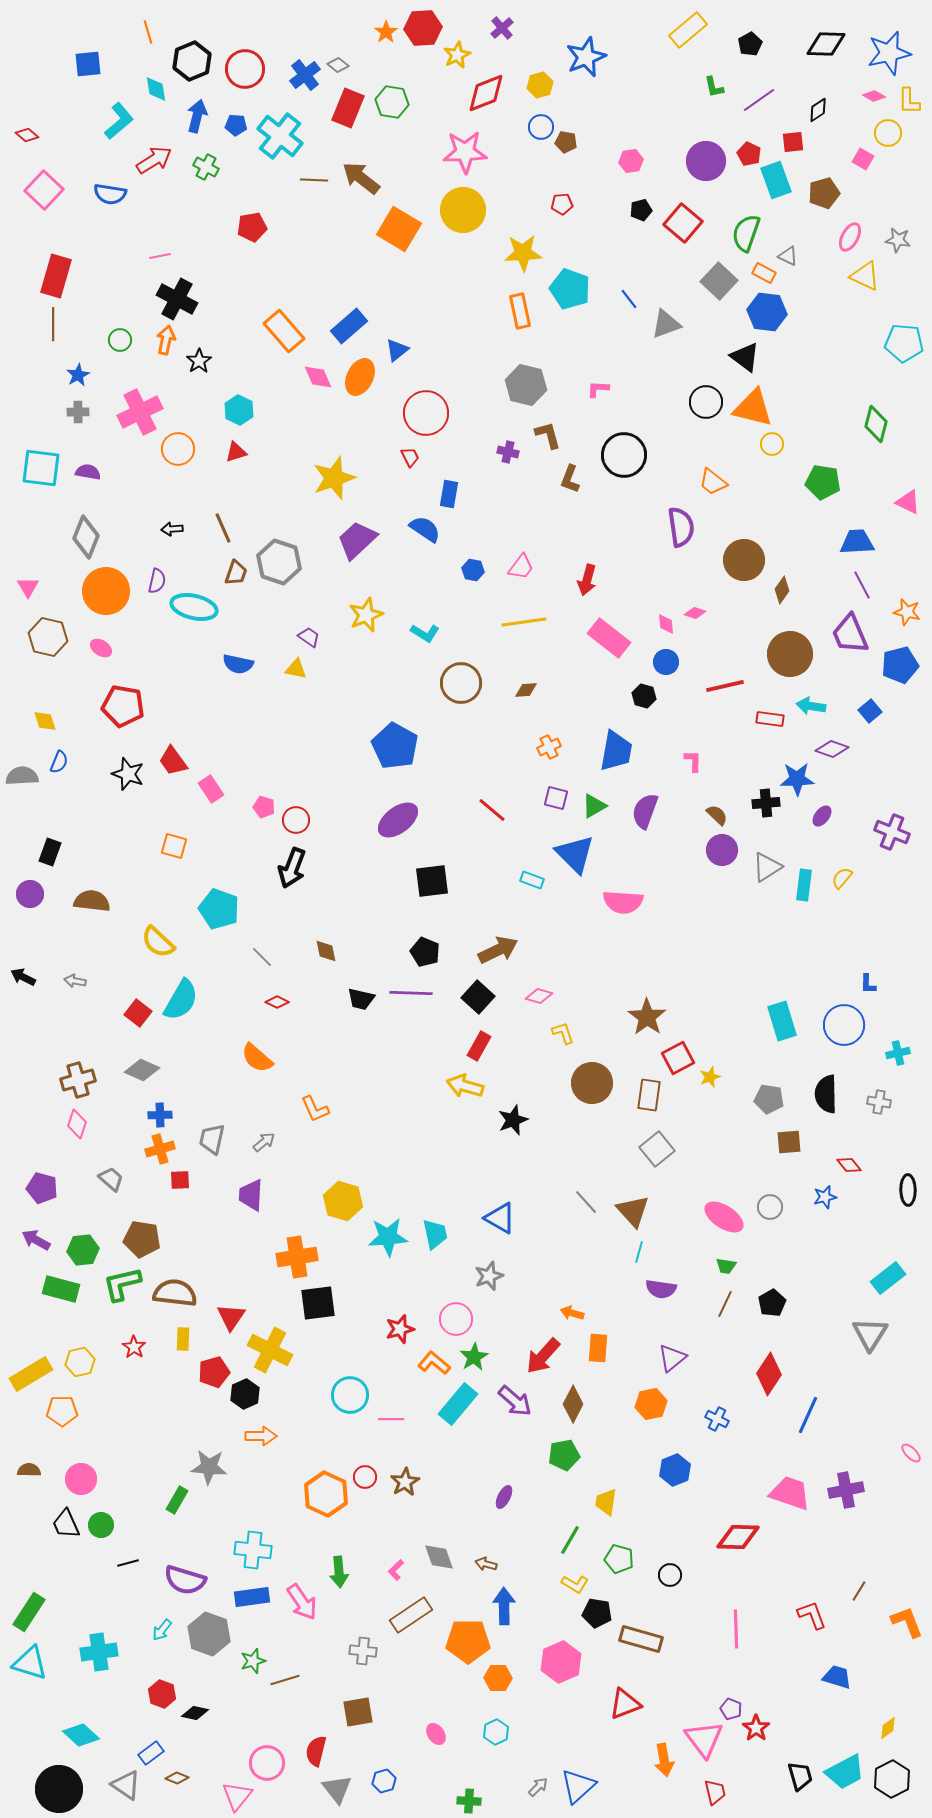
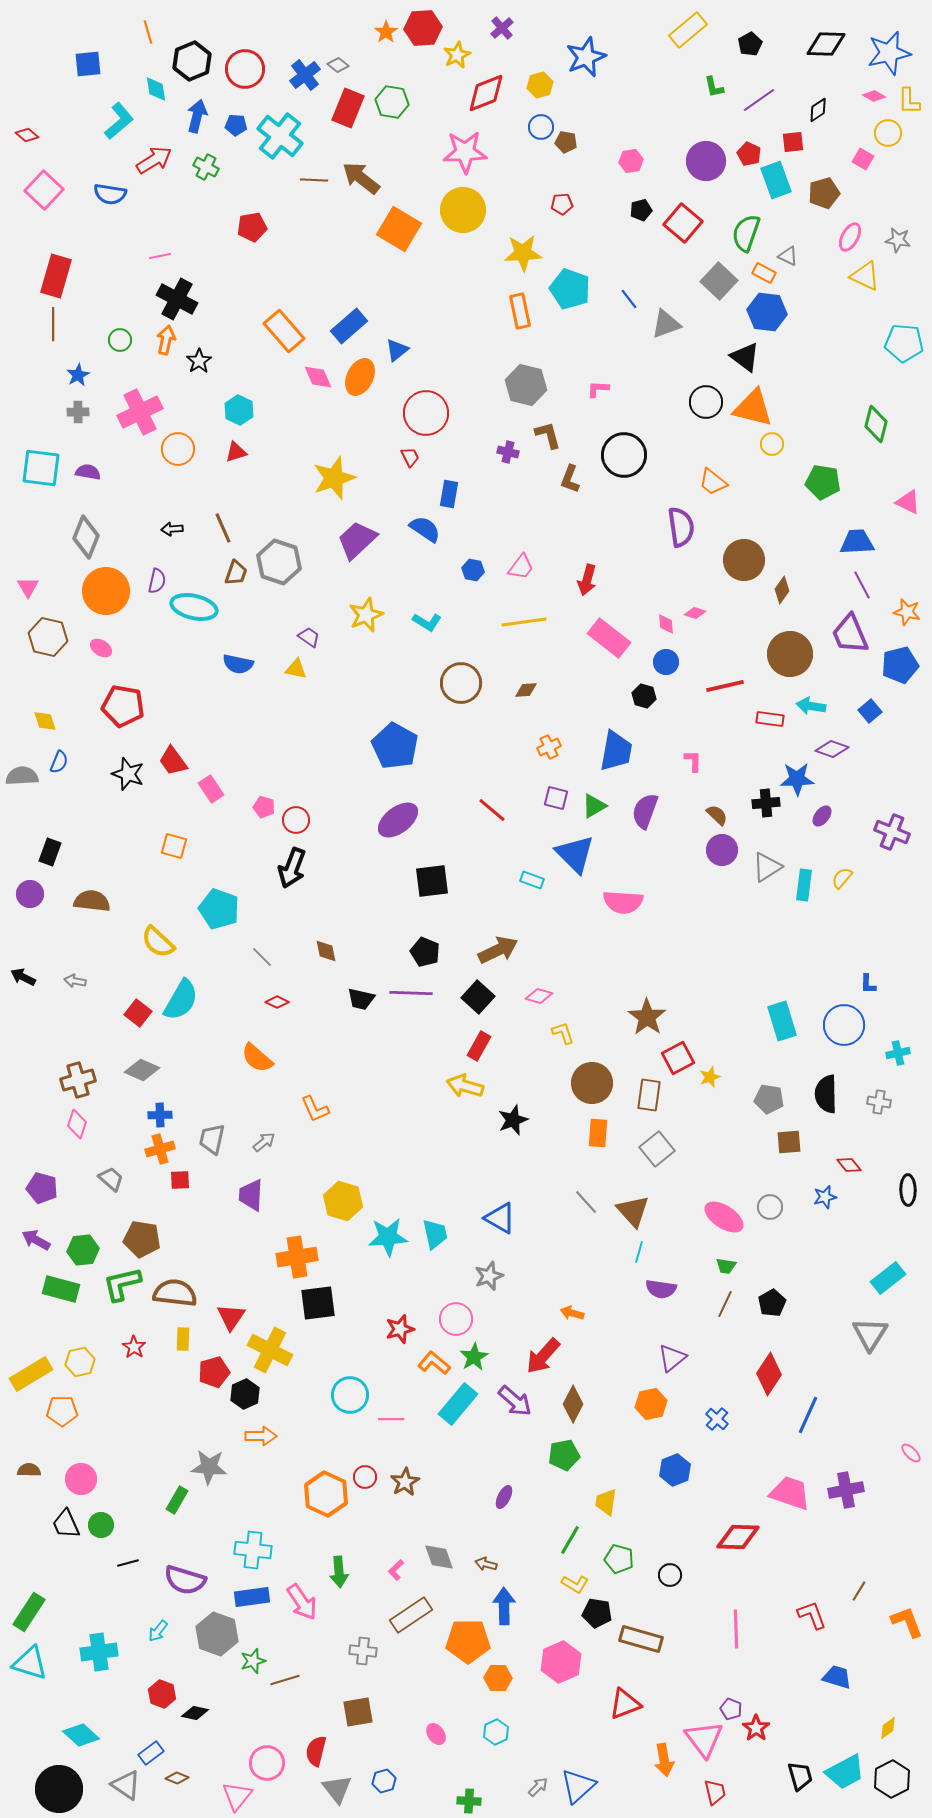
cyan L-shape at (425, 633): moved 2 px right, 11 px up
orange rectangle at (598, 1348): moved 215 px up
blue cross at (717, 1419): rotated 15 degrees clockwise
cyan arrow at (162, 1630): moved 4 px left, 1 px down
gray hexagon at (209, 1634): moved 8 px right
